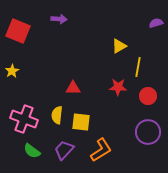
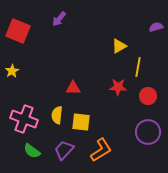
purple arrow: rotated 126 degrees clockwise
purple semicircle: moved 4 px down
